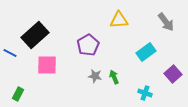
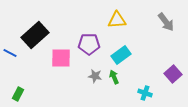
yellow triangle: moved 2 px left
purple pentagon: moved 1 px right, 1 px up; rotated 30 degrees clockwise
cyan rectangle: moved 25 px left, 3 px down
pink square: moved 14 px right, 7 px up
